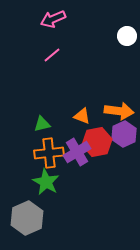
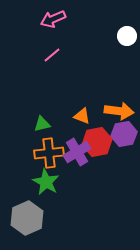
purple hexagon: rotated 15 degrees clockwise
